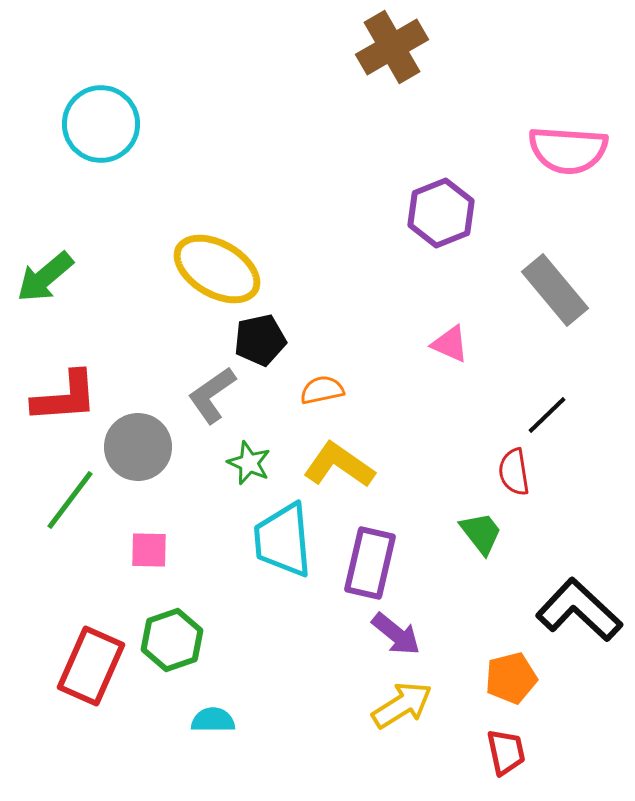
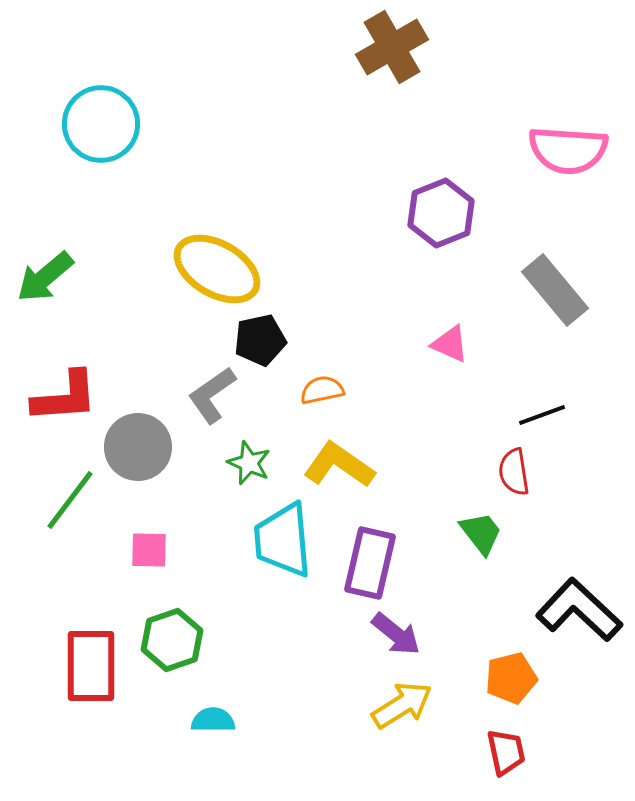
black line: moved 5 px left; rotated 24 degrees clockwise
red rectangle: rotated 24 degrees counterclockwise
